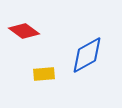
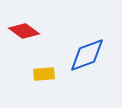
blue diamond: rotated 9 degrees clockwise
